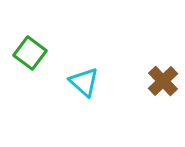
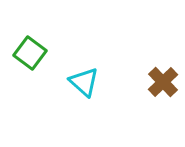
brown cross: moved 1 px down
